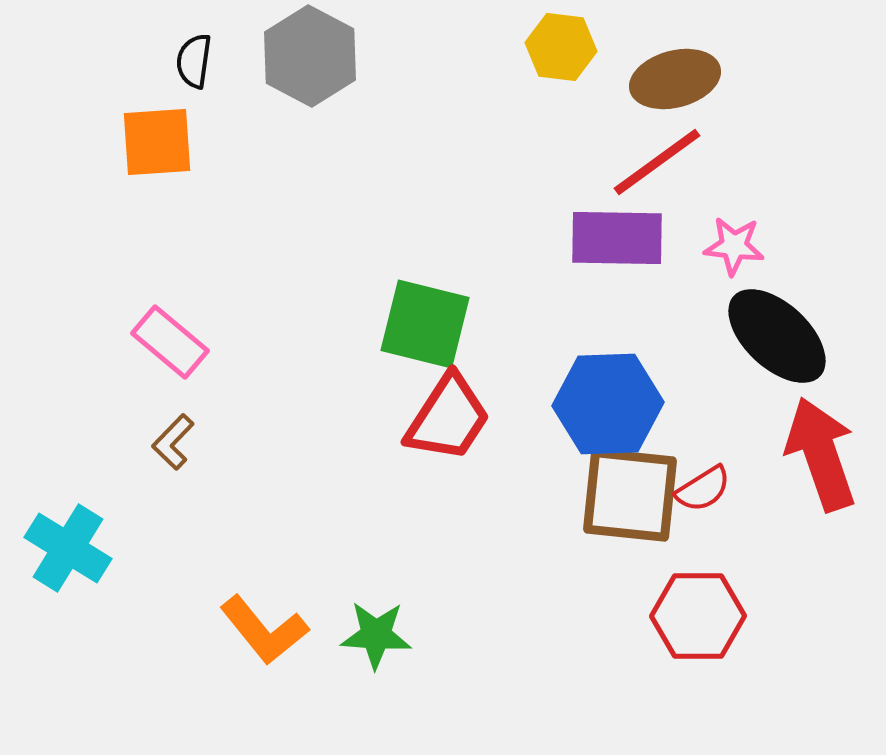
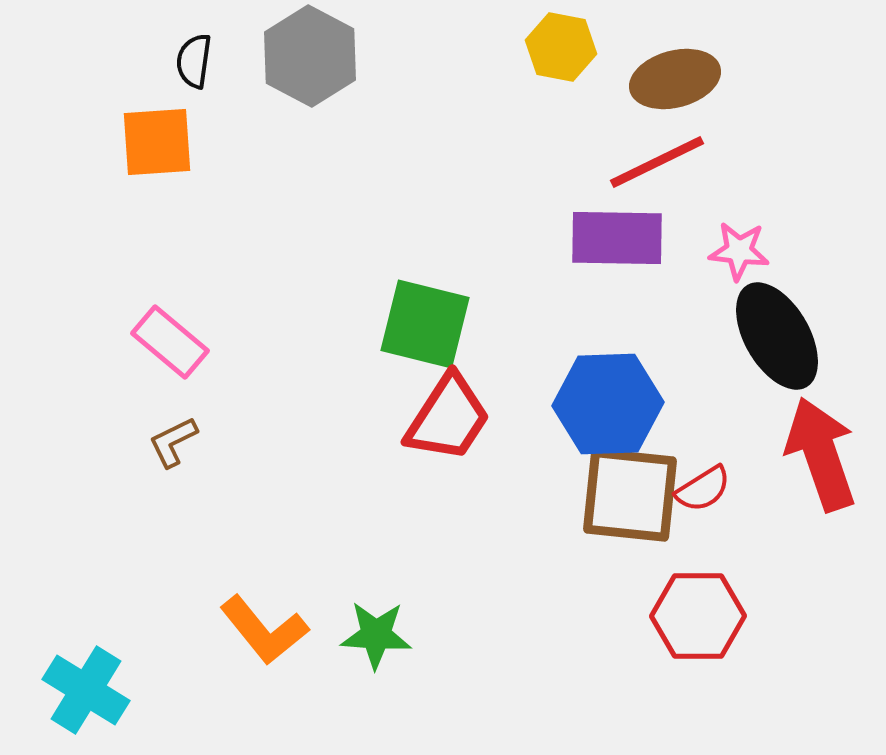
yellow hexagon: rotated 4 degrees clockwise
red line: rotated 10 degrees clockwise
pink star: moved 5 px right, 5 px down
black ellipse: rotated 17 degrees clockwise
brown L-shape: rotated 20 degrees clockwise
cyan cross: moved 18 px right, 142 px down
